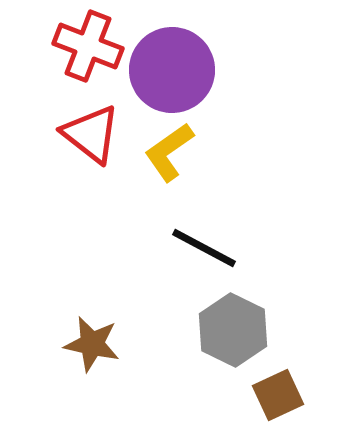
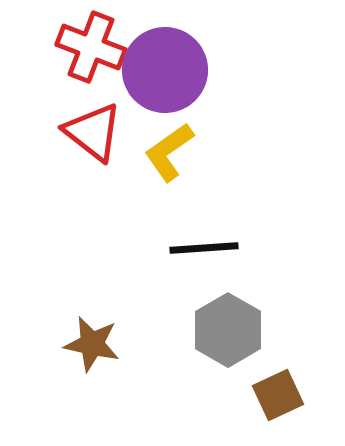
red cross: moved 3 px right, 1 px down
purple circle: moved 7 px left
red triangle: moved 2 px right, 2 px up
black line: rotated 32 degrees counterclockwise
gray hexagon: moved 5 px left; rotated 4 degrees clockwise
